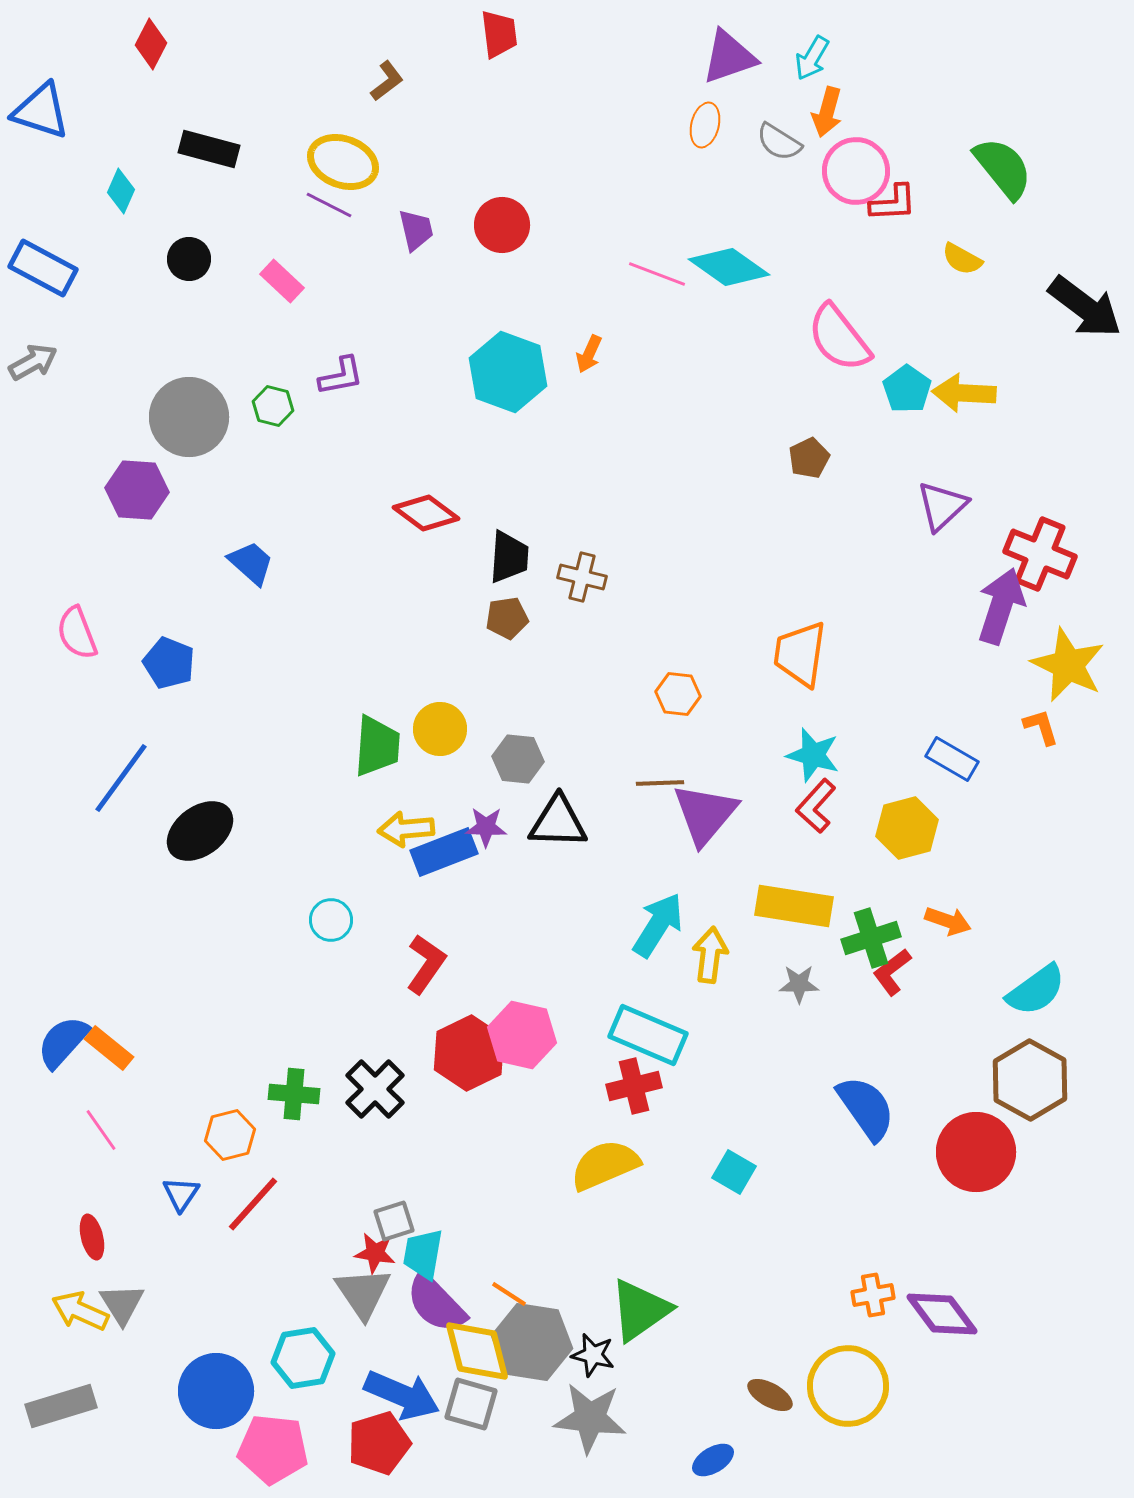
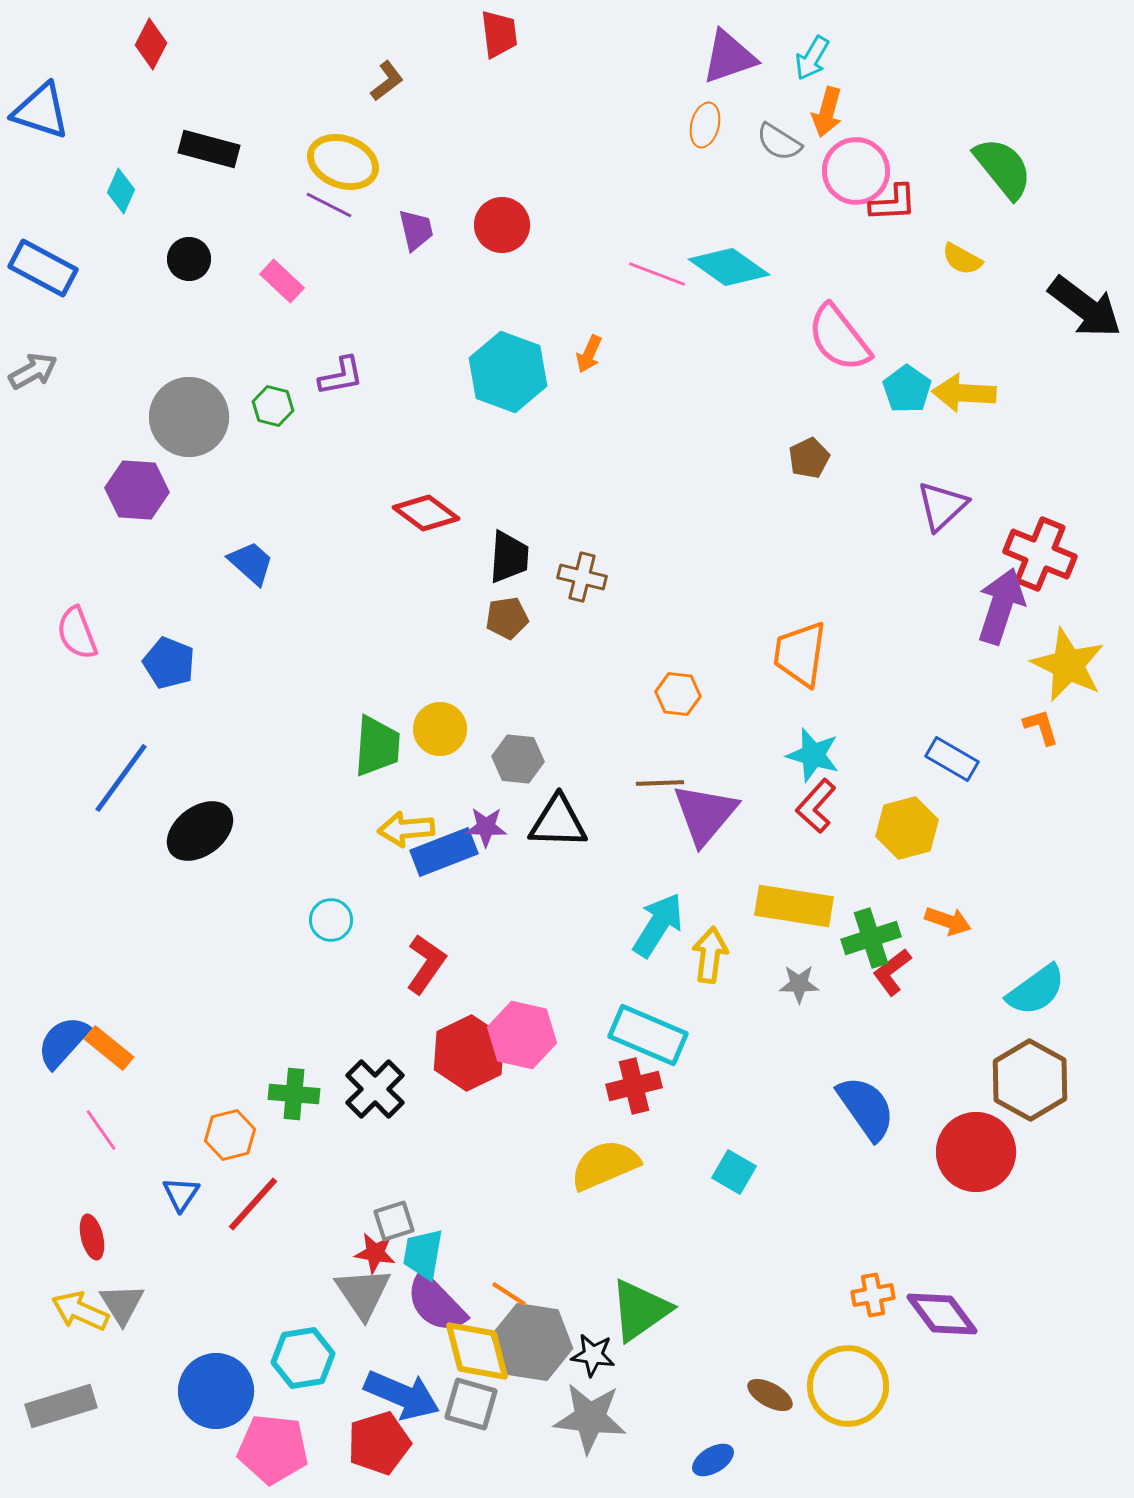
gray arrow at (33, 362): moved 9 px down
black star at (593, 1355): rotated 6 degrees counterclockwise
